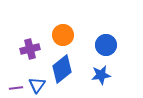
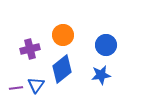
blue triangle: moved 1 px left
